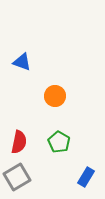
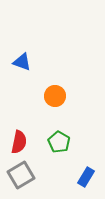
gray square: moved 4 px right, 2 px up
